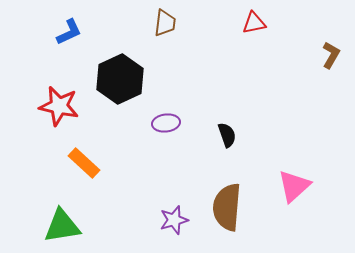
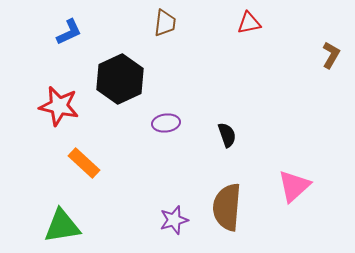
red triangle: moved 5 px left
